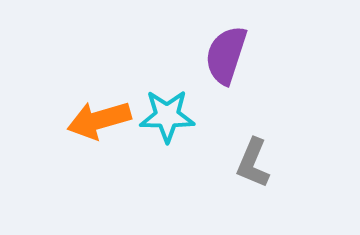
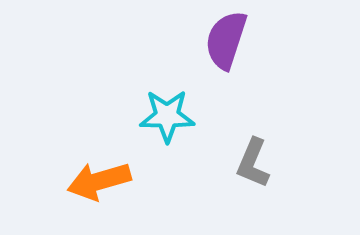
purple semicircle: moved 15 px up
orange arrow: moved 61 px down
